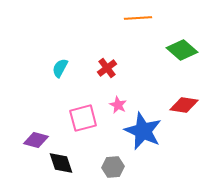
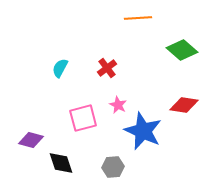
purple diamond: moved 5 px left
